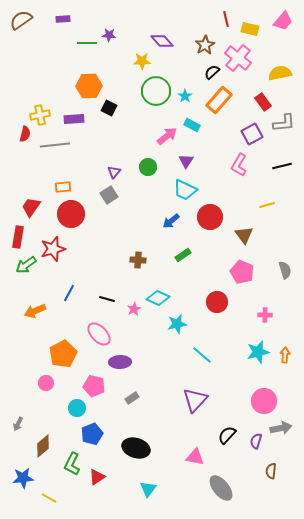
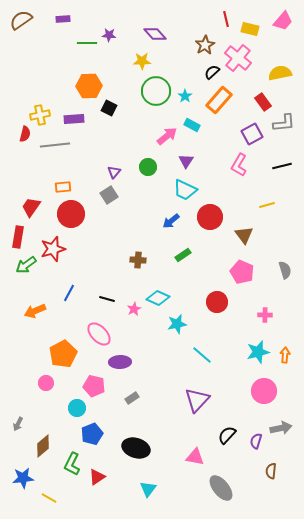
purple diamond at (162, 41): moved 7 px left, 7 px up
purple triangle at (195, 400): moved 2 px right
pink circle at (264, 401): moved 10 px up
